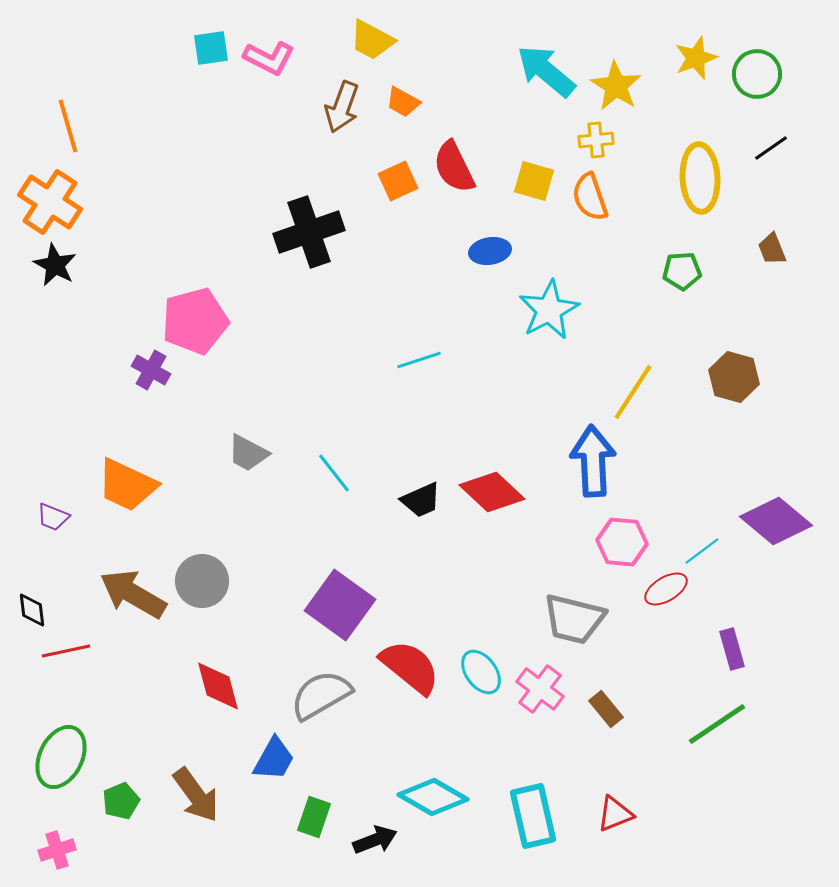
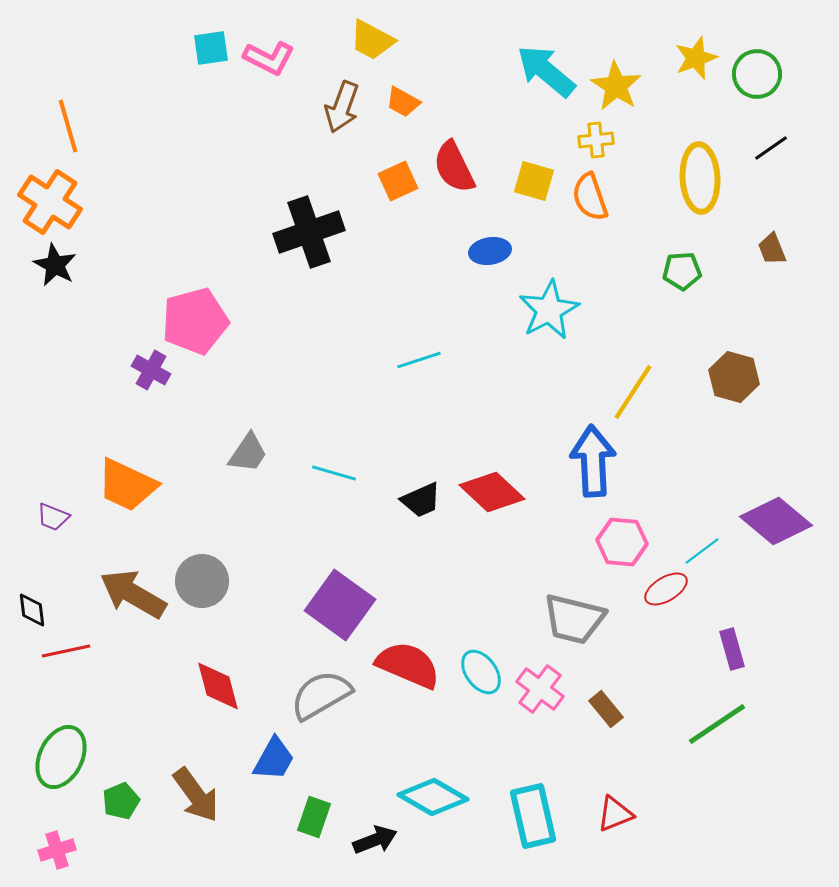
gray trapezoid at (248, 453): rotated 84 degrees counterclockwise
cyan line at (334, 473): rotated 36 degrees counterclockwise
red semicircle at (410, 667): moved 2 px left, 2 px up; rotated 16 degrees counterclockwise
